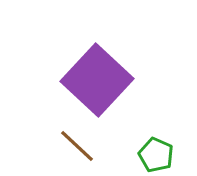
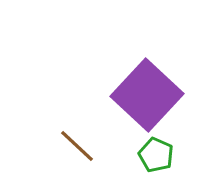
purple square: moved 50 px right, 15 px down
